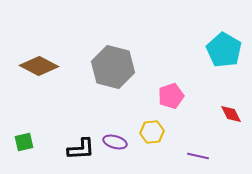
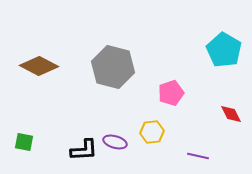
pink pentagon: moved 3 px up
green square: rotated 24 degrees clockwise
black L-shape: moved 3 px right, 1 px down
